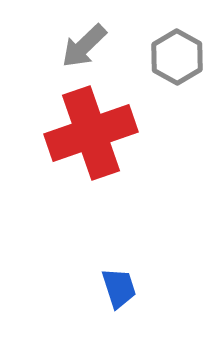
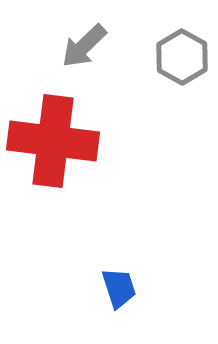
gray hexagon: moved 5 px right
red cross: moved 38 px left, 8 px down; rotated 26 degrees clockwise
